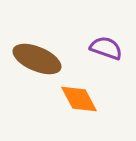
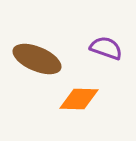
orange diamond: rotated 60 degrees counterclockwise
